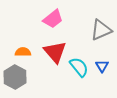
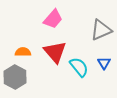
pink trapezoid: rotated 10 degrees counterclockwise
blue triangle: moved 2 px right, 3 px up
